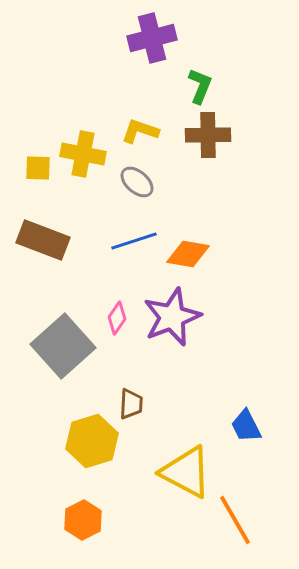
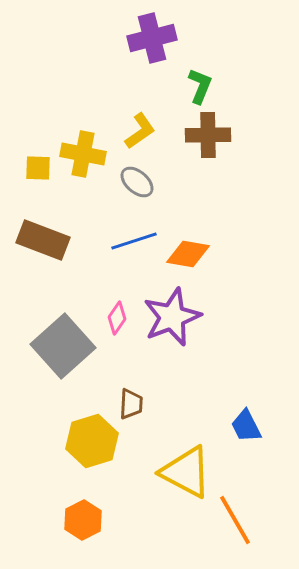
yellow L-shape: rotated 126 degrees clockwise
